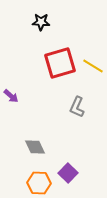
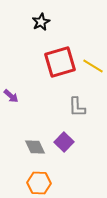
black star: rotated 30 degrees counterclockwise
red square: moved 1 px up
gray L-shape: rotated 25 degrees counterclockwise
purple square: moved 4 px left, 31 px up
